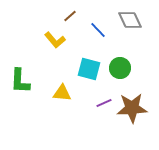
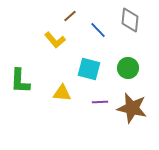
gray diamond: rotated 30 degrees clockwise
green circle: moved 8 px right
purple line: moved 4 px left, 1 px up; rotated 21 degrees clockwise
brown star: rotated 16 degrees clockwise
